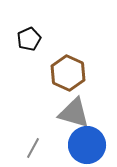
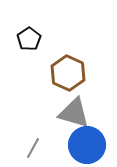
black pentagon: rotated 10 degrees counterclockwise
